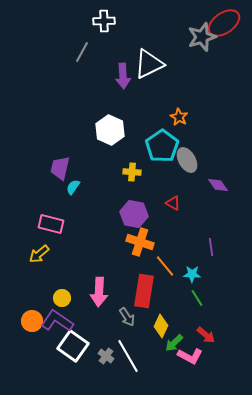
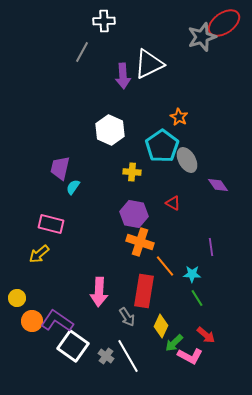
yellow circle: moved 45 px left
